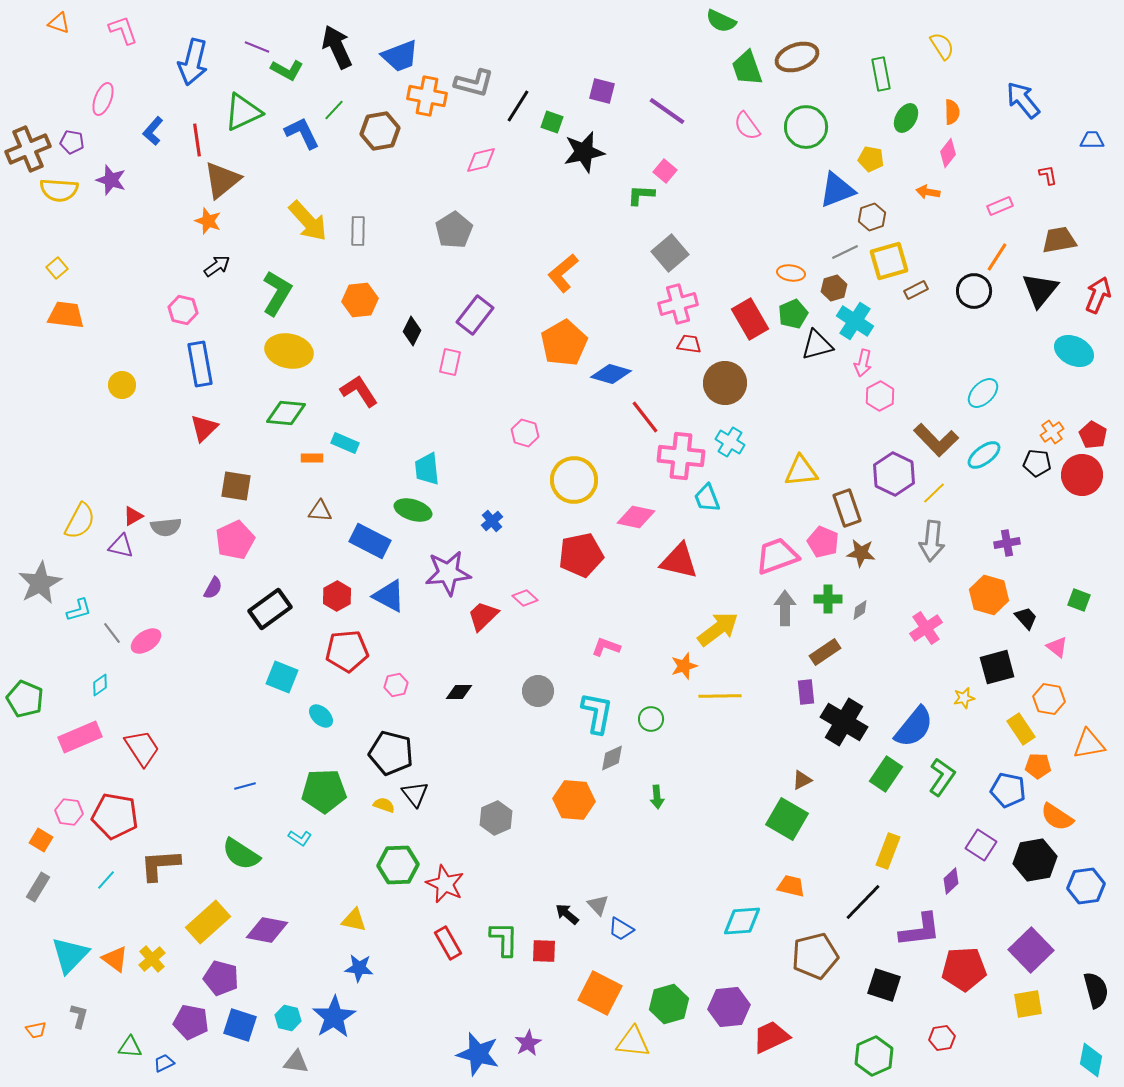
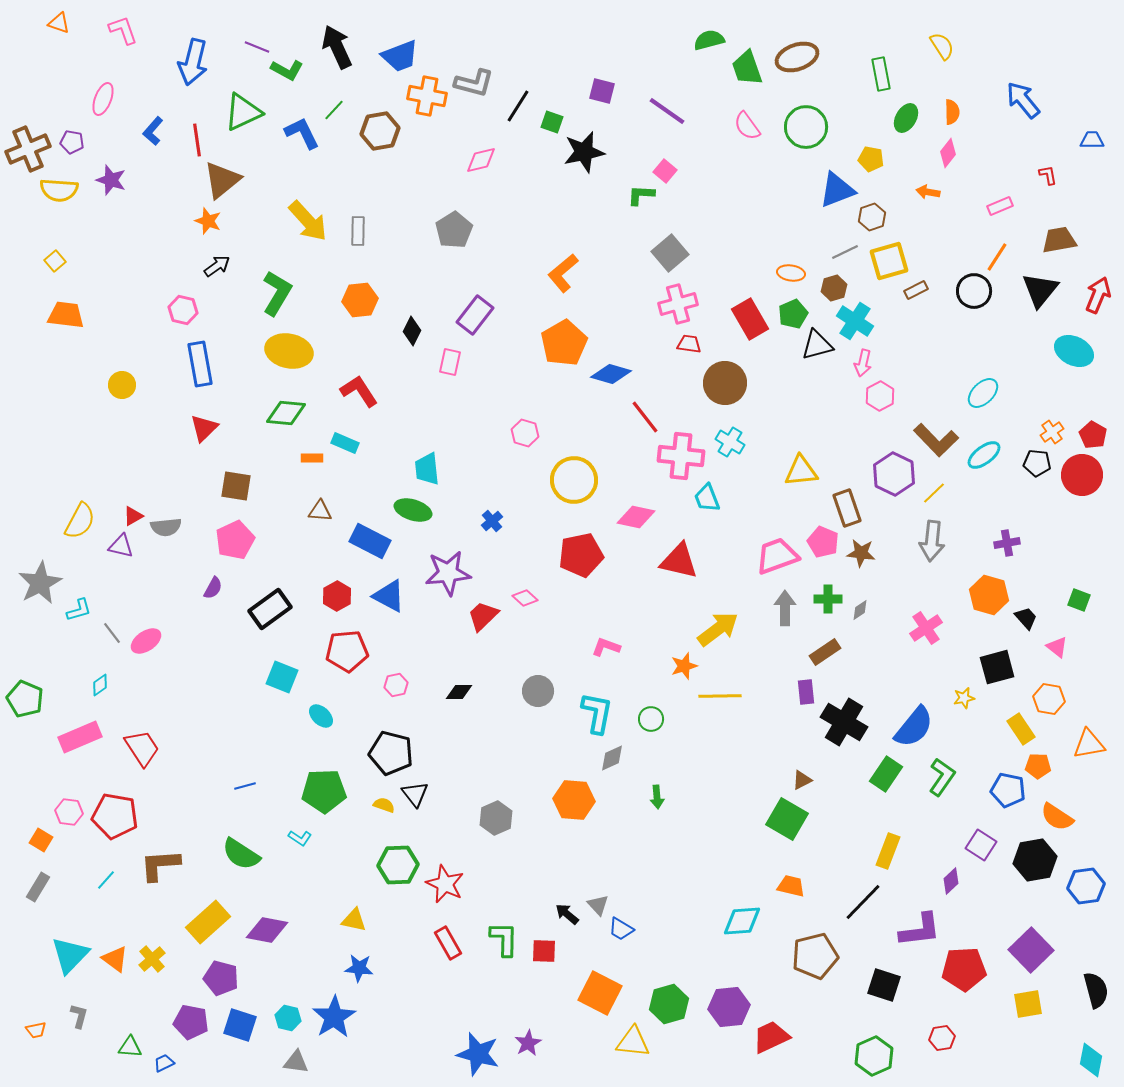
green semicircle at (721, 21): moved 12 px left, 19 px down; rotated 140 degrees clockwise
yellow square at (57, 268): moved 2 px left, 7 px up
